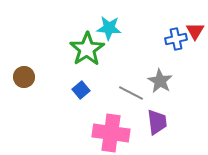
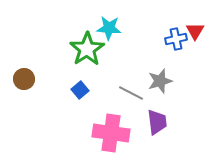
brown circle: moved 2 px down
gray star: rotated 25 degrees clockwise
blue square: moved 1 px left
